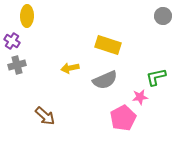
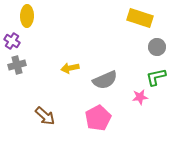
gray circle: moved 6 px left, 31 px down
yellow rectangle: moved 32 px right, 27 px up
pink pentagon: moved 25 px left
